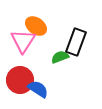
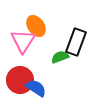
orange ellipse: rotated 20 degrees clockwise
blue semicircle: moved 2 px left, 1 px up
